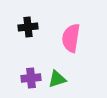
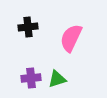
pink semicircle: rotated 16 degrees clockwise
